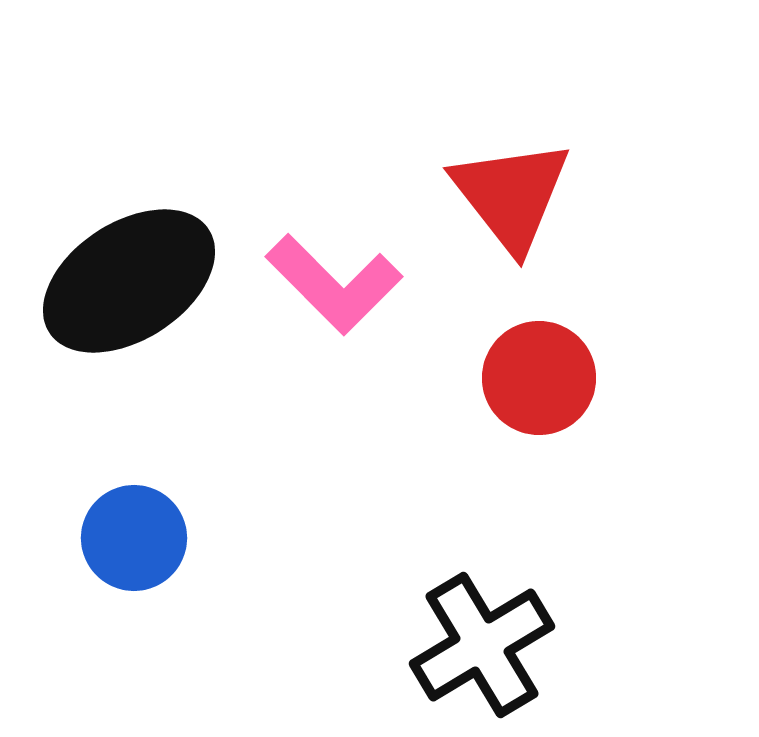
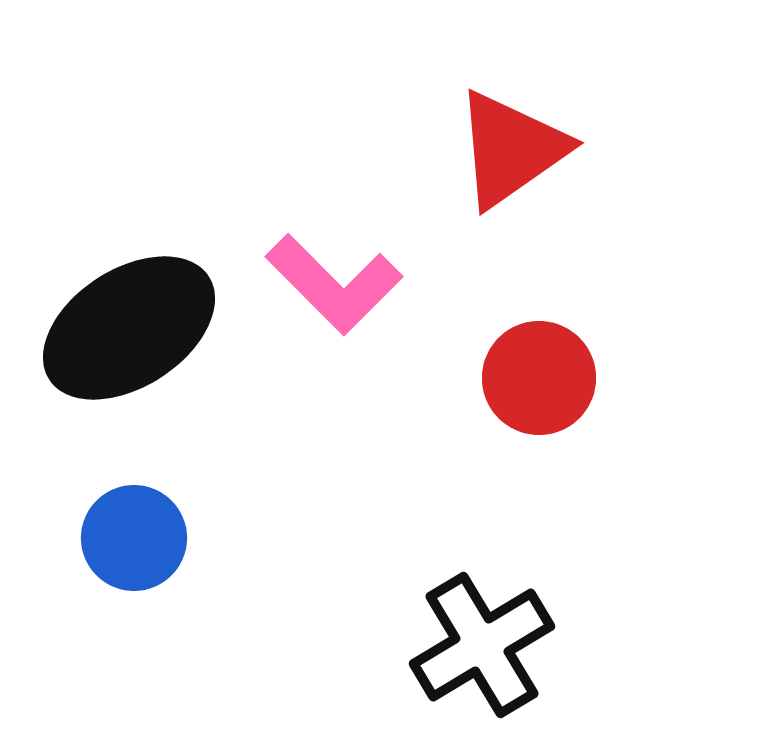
red triangle: moved 46 px up; rotated 33 degrees clockwise
black ellipse: moved 47 px down
